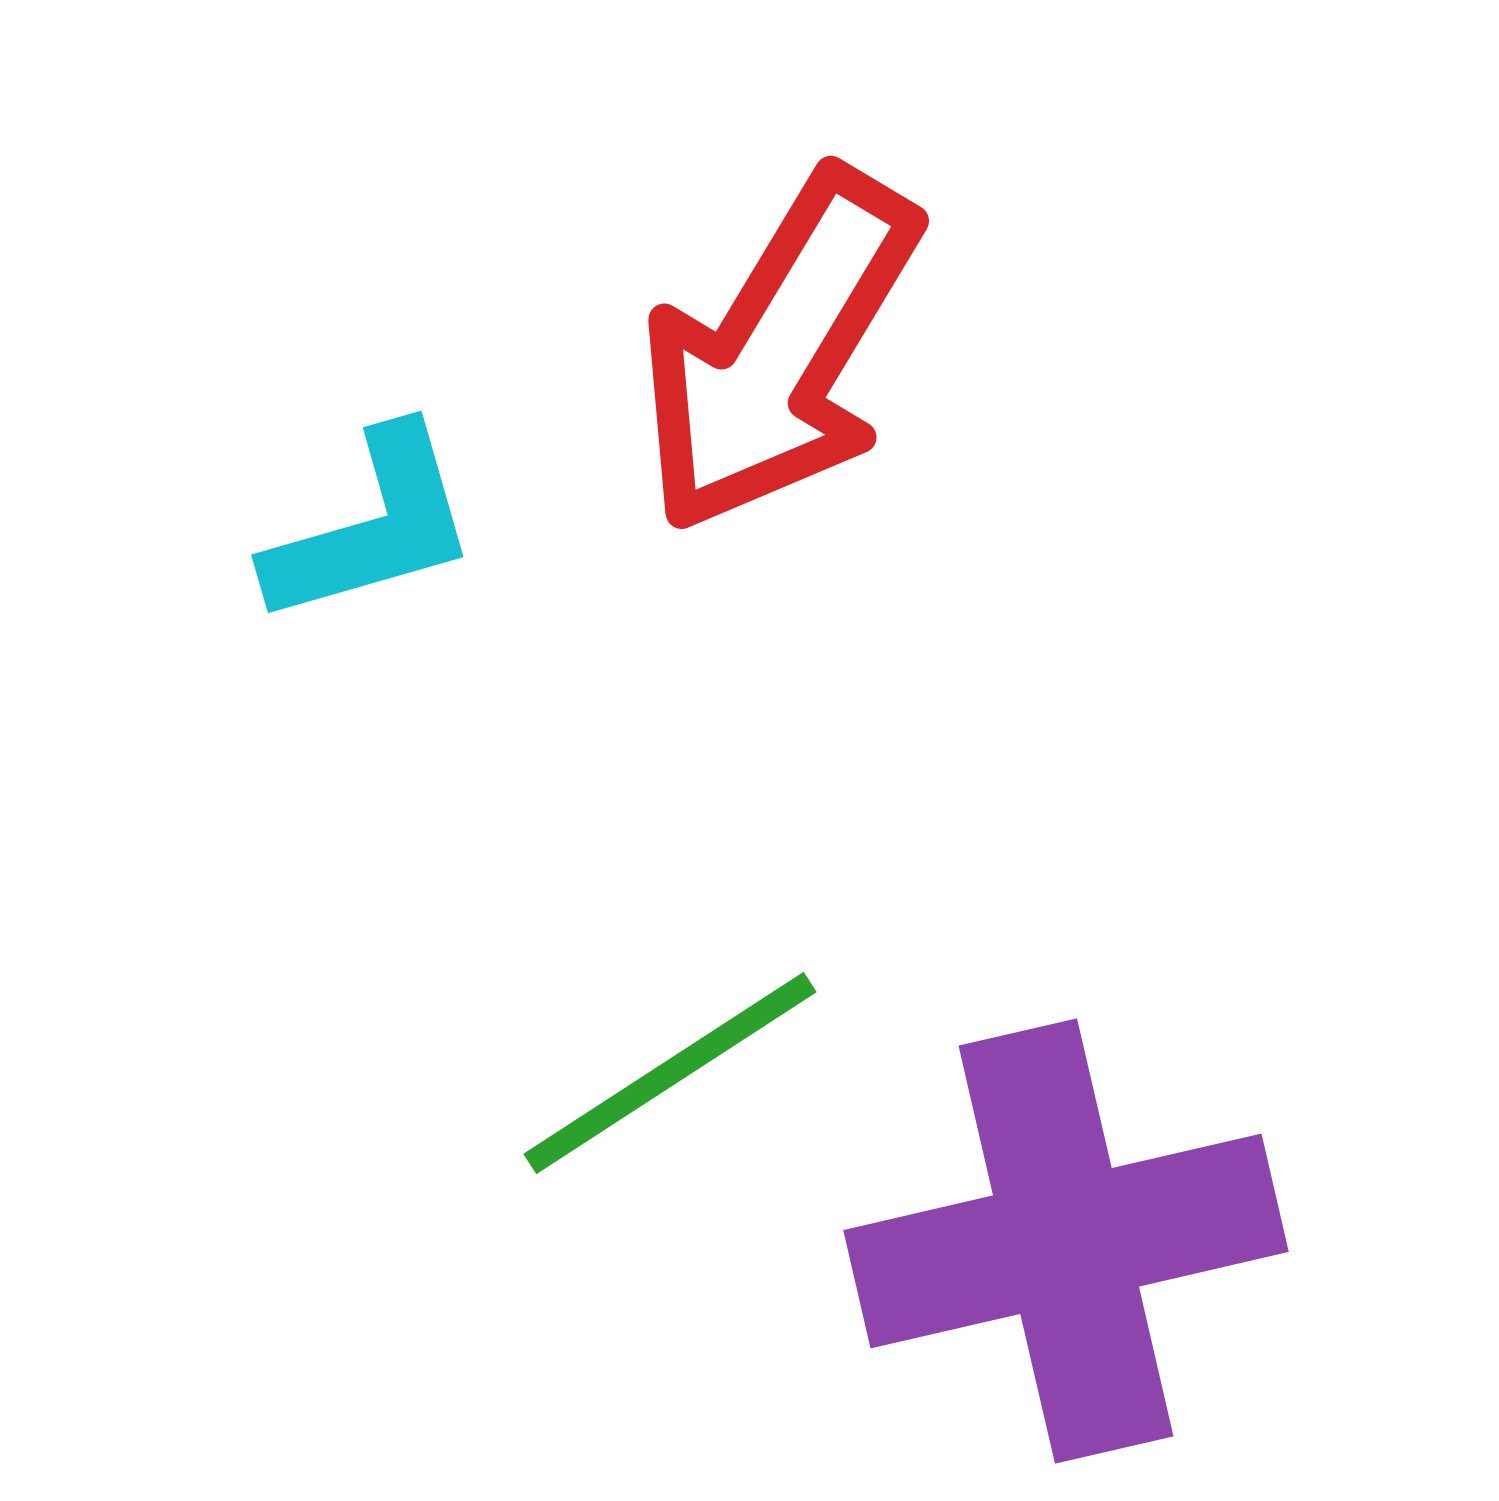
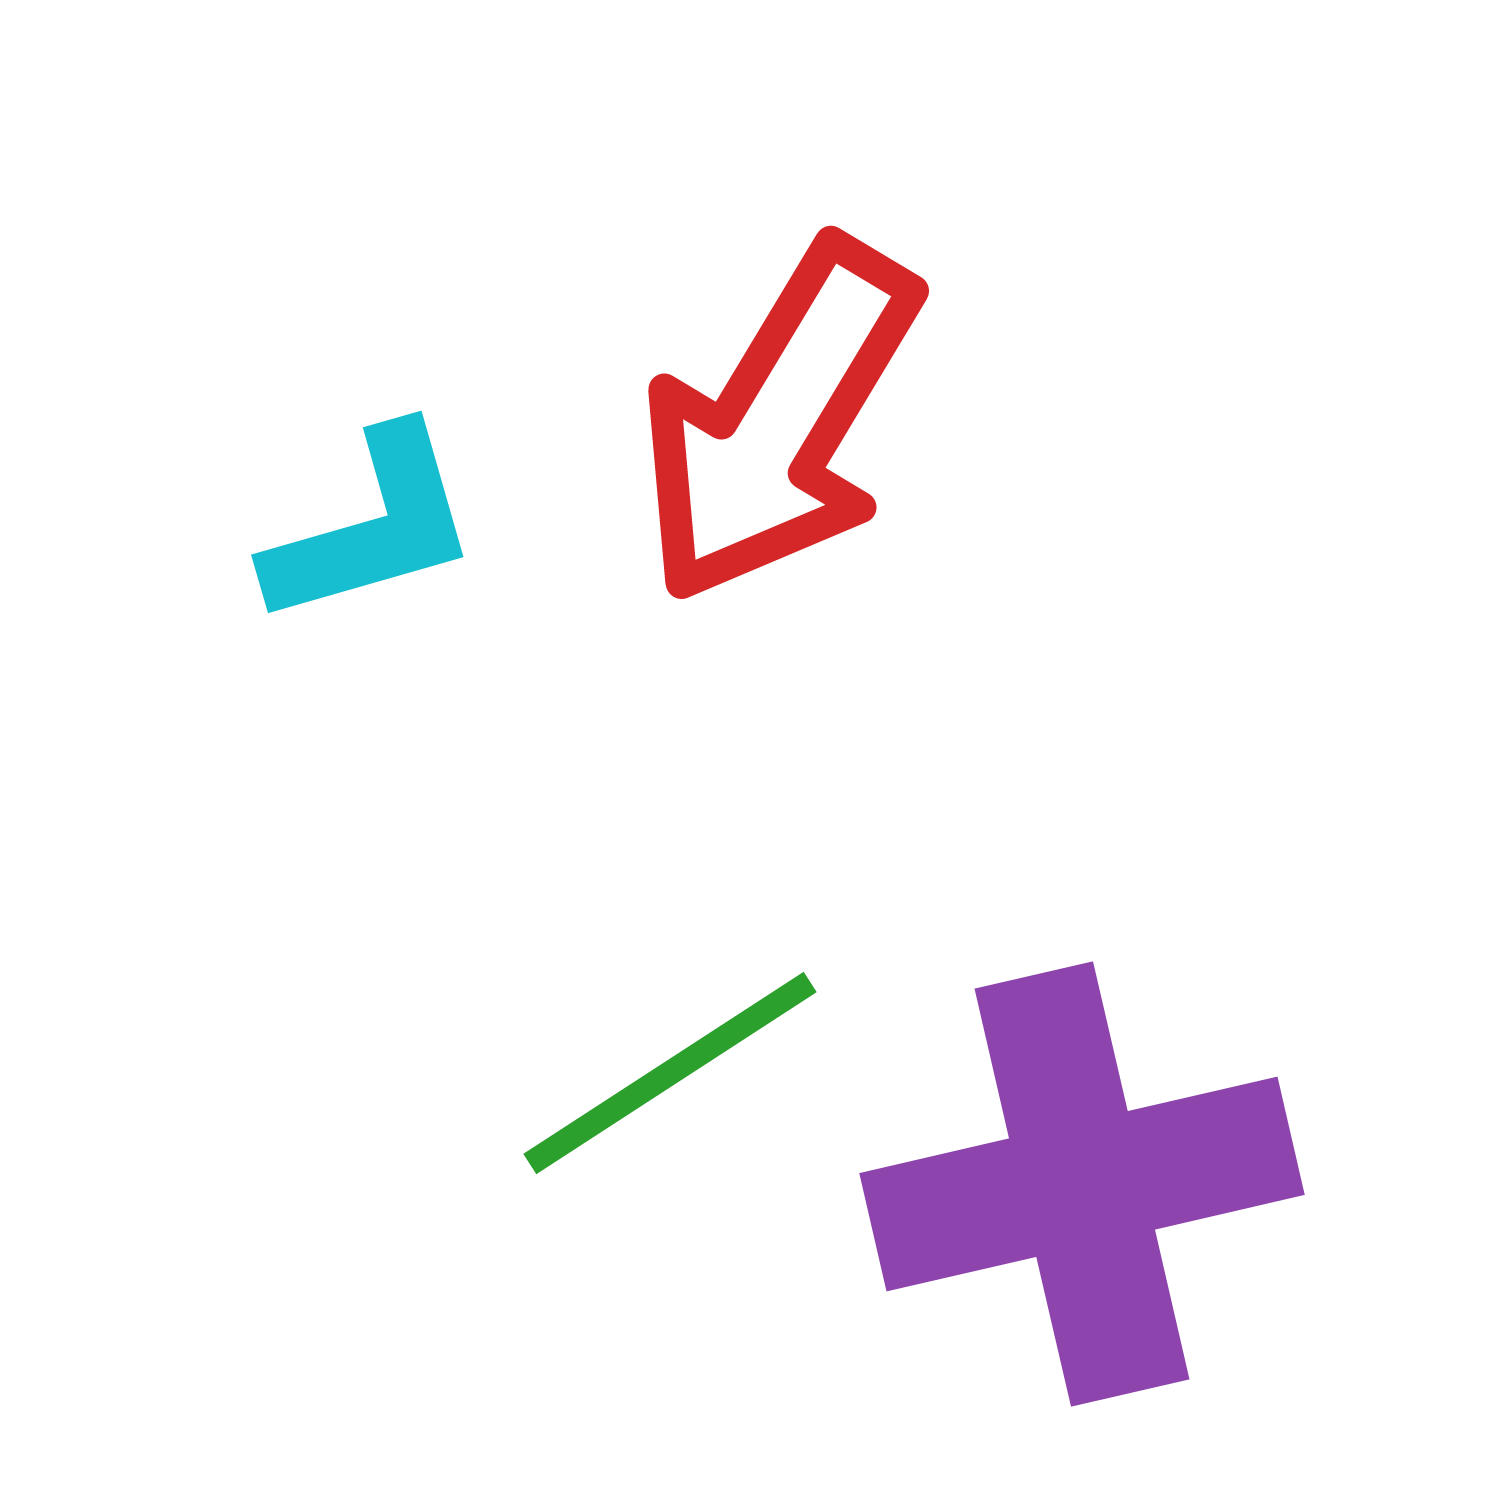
red arrow: moved 70 px down
purple cross: moved 16 px right, 57 px up
